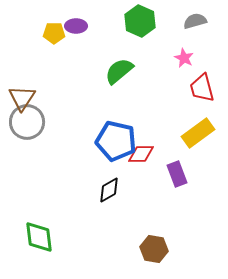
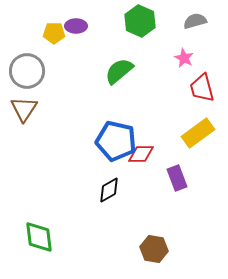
brown triangle: moved 2 px right, 11 px down
gray circle: moved 51 px up
purple rectangle: moved 4 px down
